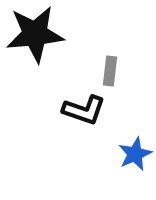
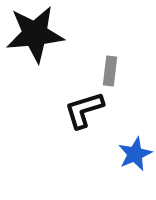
black L-shape: rotated 144 degrees clockwise
